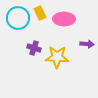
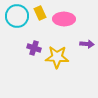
cyan circle: moved 1 px left, 2 px up
